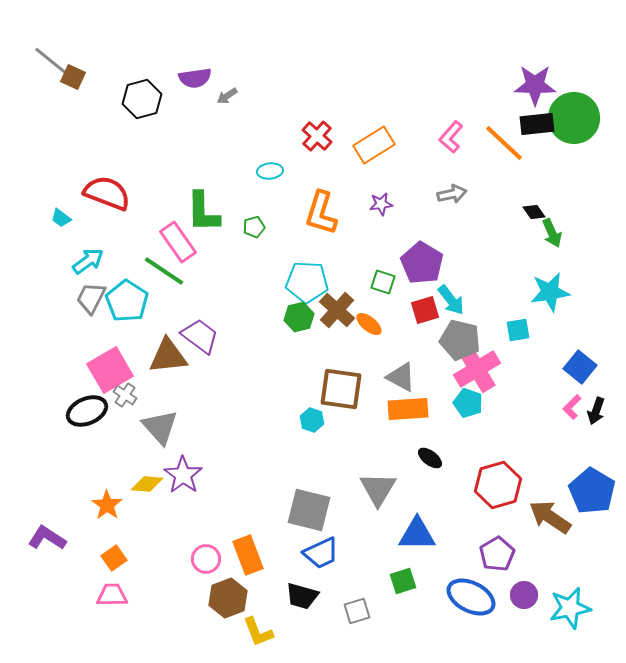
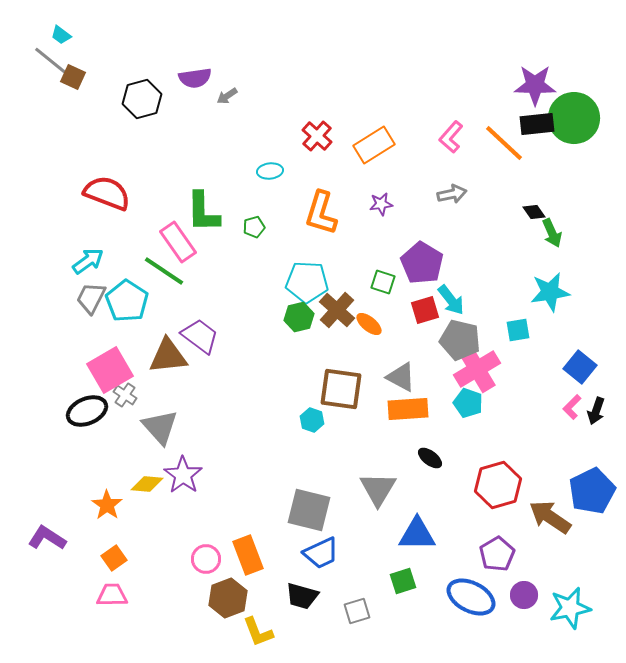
cyan trapezoid at (61, 218): moved 183 px up
blue pentagon at (592, 491): rotated 15 degrees clockwise
